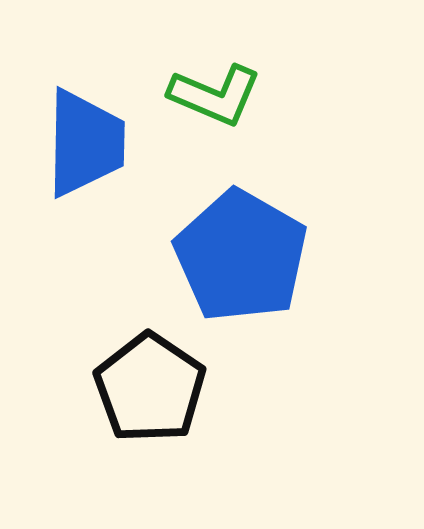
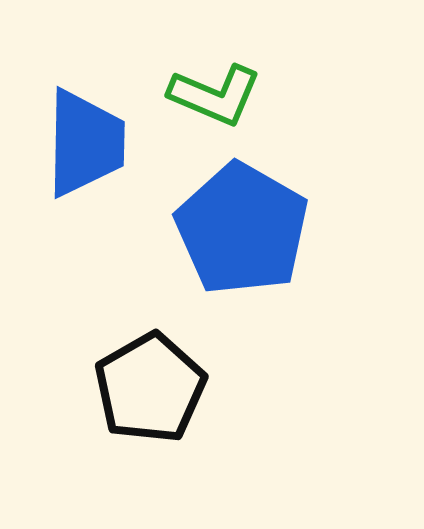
blue pentagon: moved 1 px right, 27 px up
black pentagon: rotated 8 degrees clockwise
